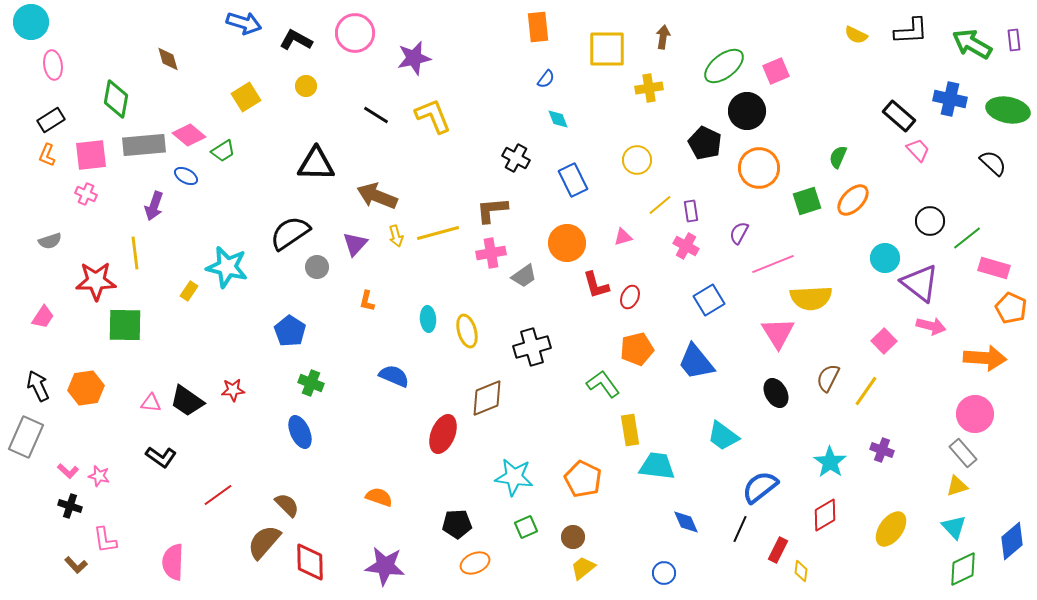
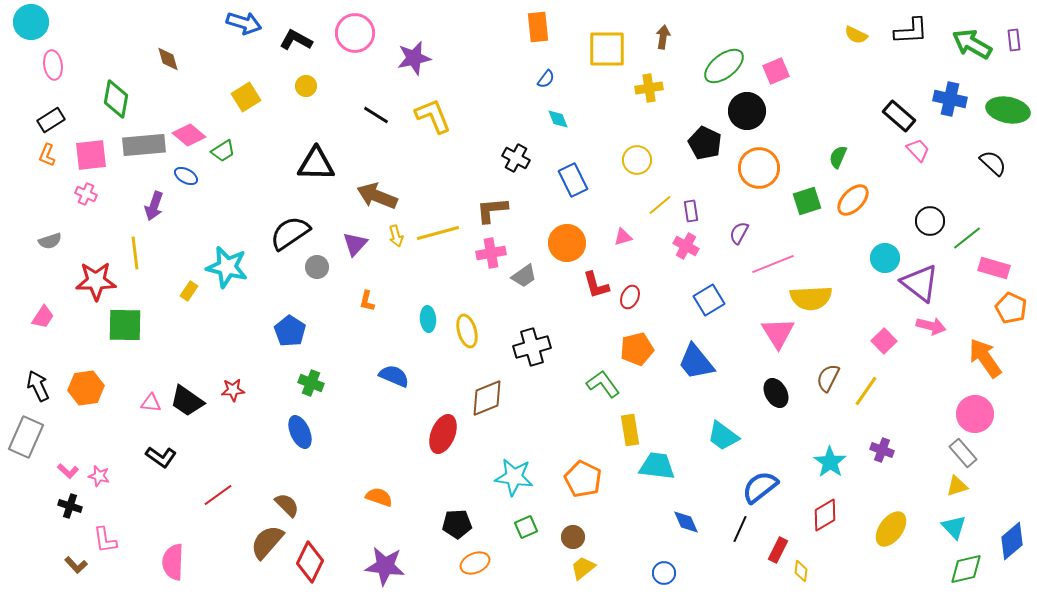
orange arrow at (985, 358): rotated 129 degrees counterclockwise
brown semicircle at (264, 542): moved 3 px right
red diamond at (310, 562): rotated 27 degrees clockwise
green diamond at (963, 569): moved 3 px right; rotated 12 degrees clockwise
